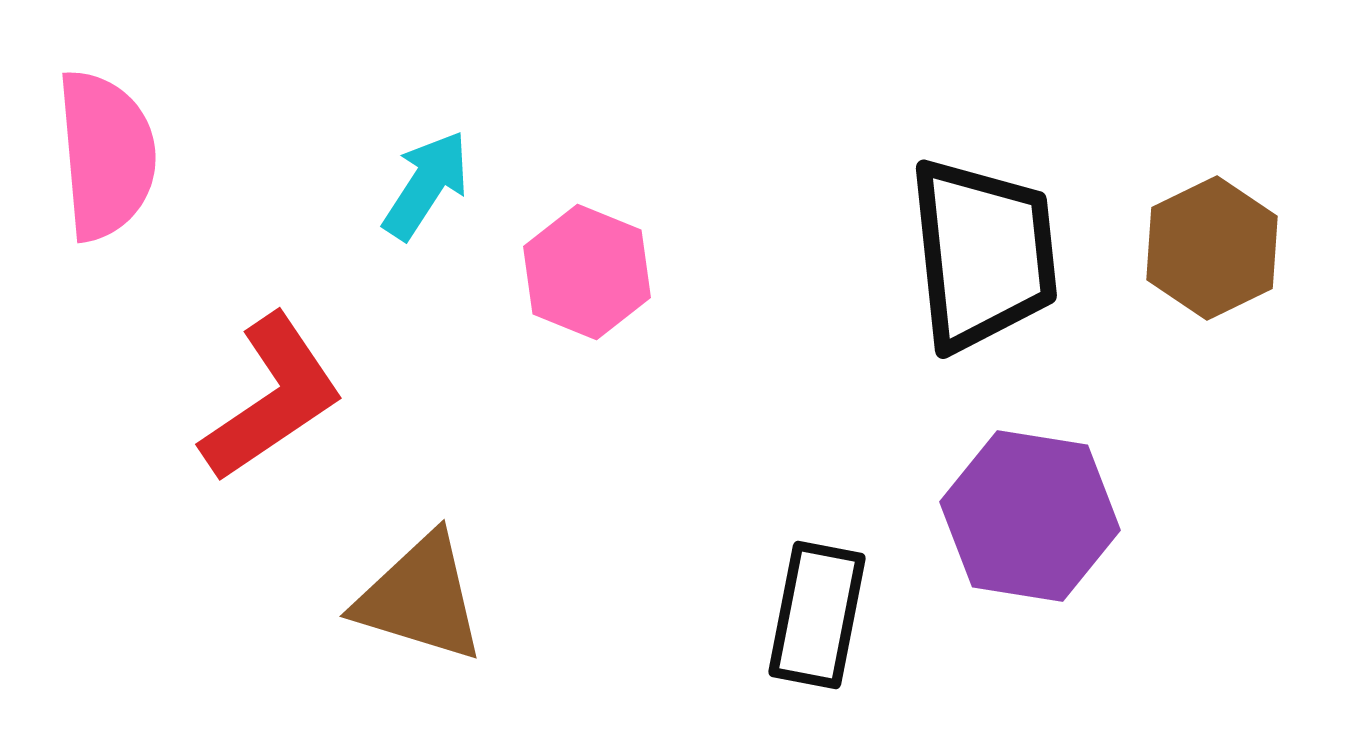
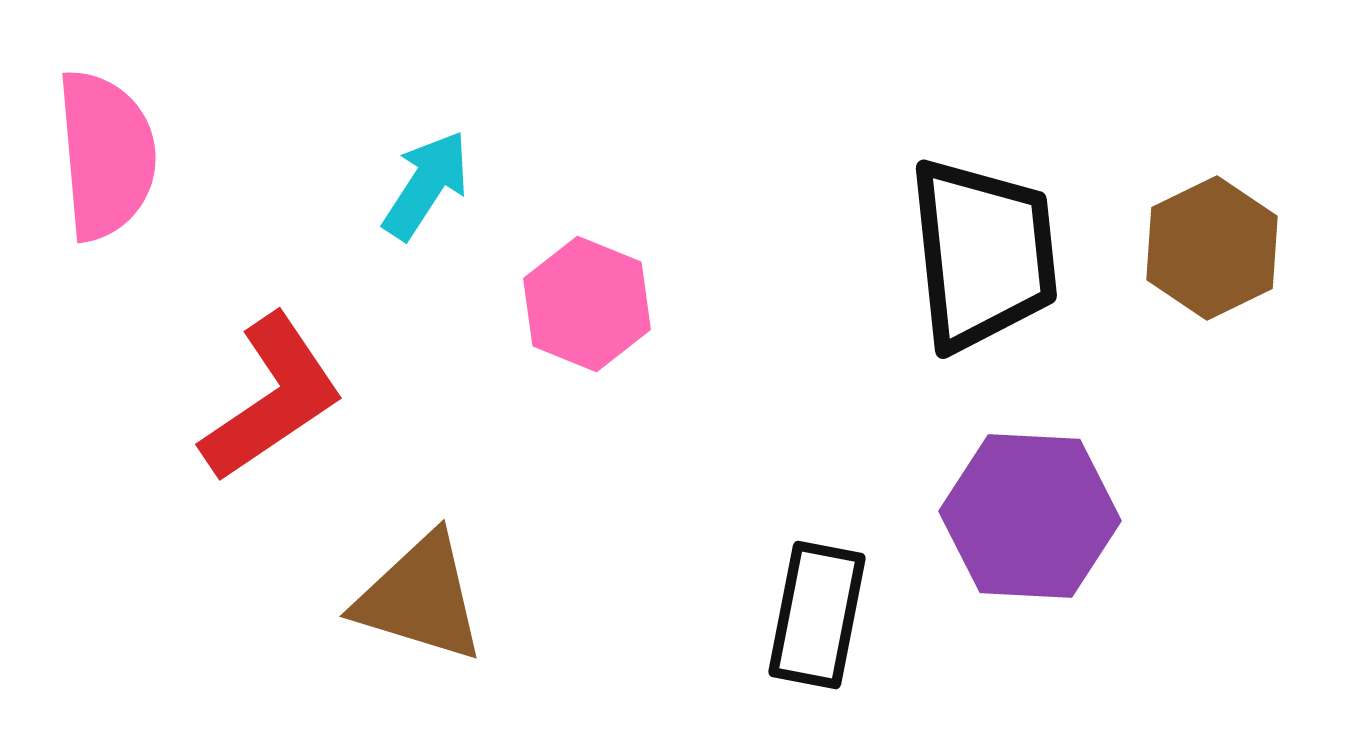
pink hexagon: moved 32 px down
purple hexagon: rotated 6 degrees counterclockwise
